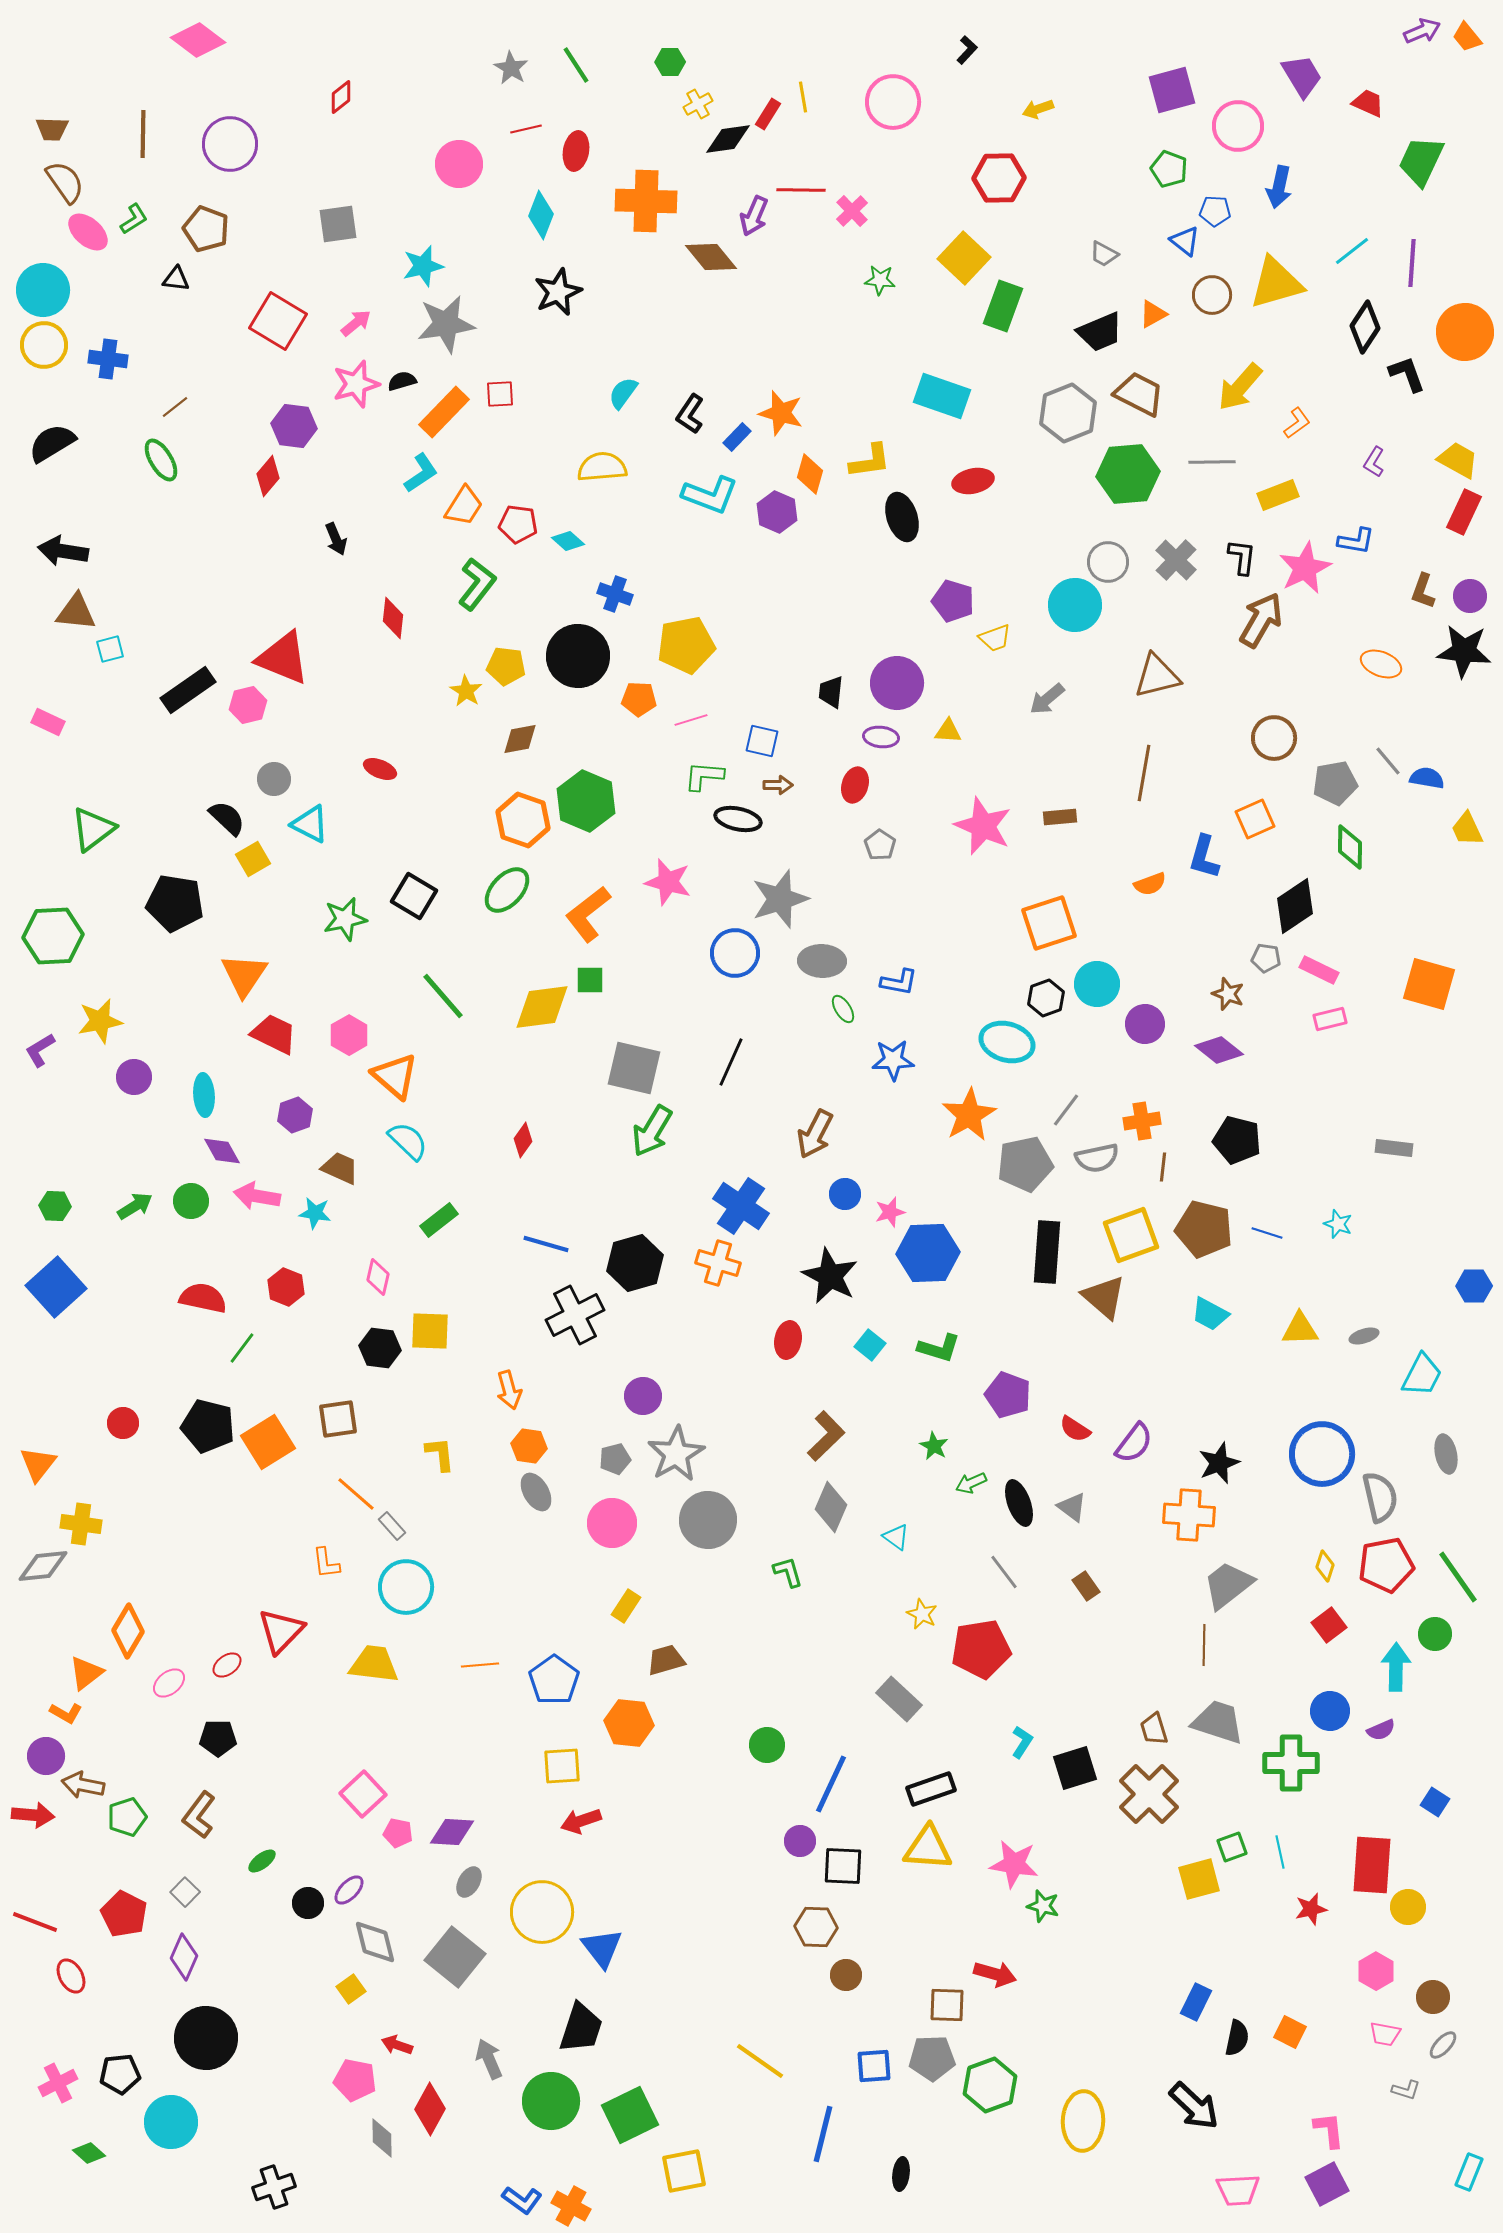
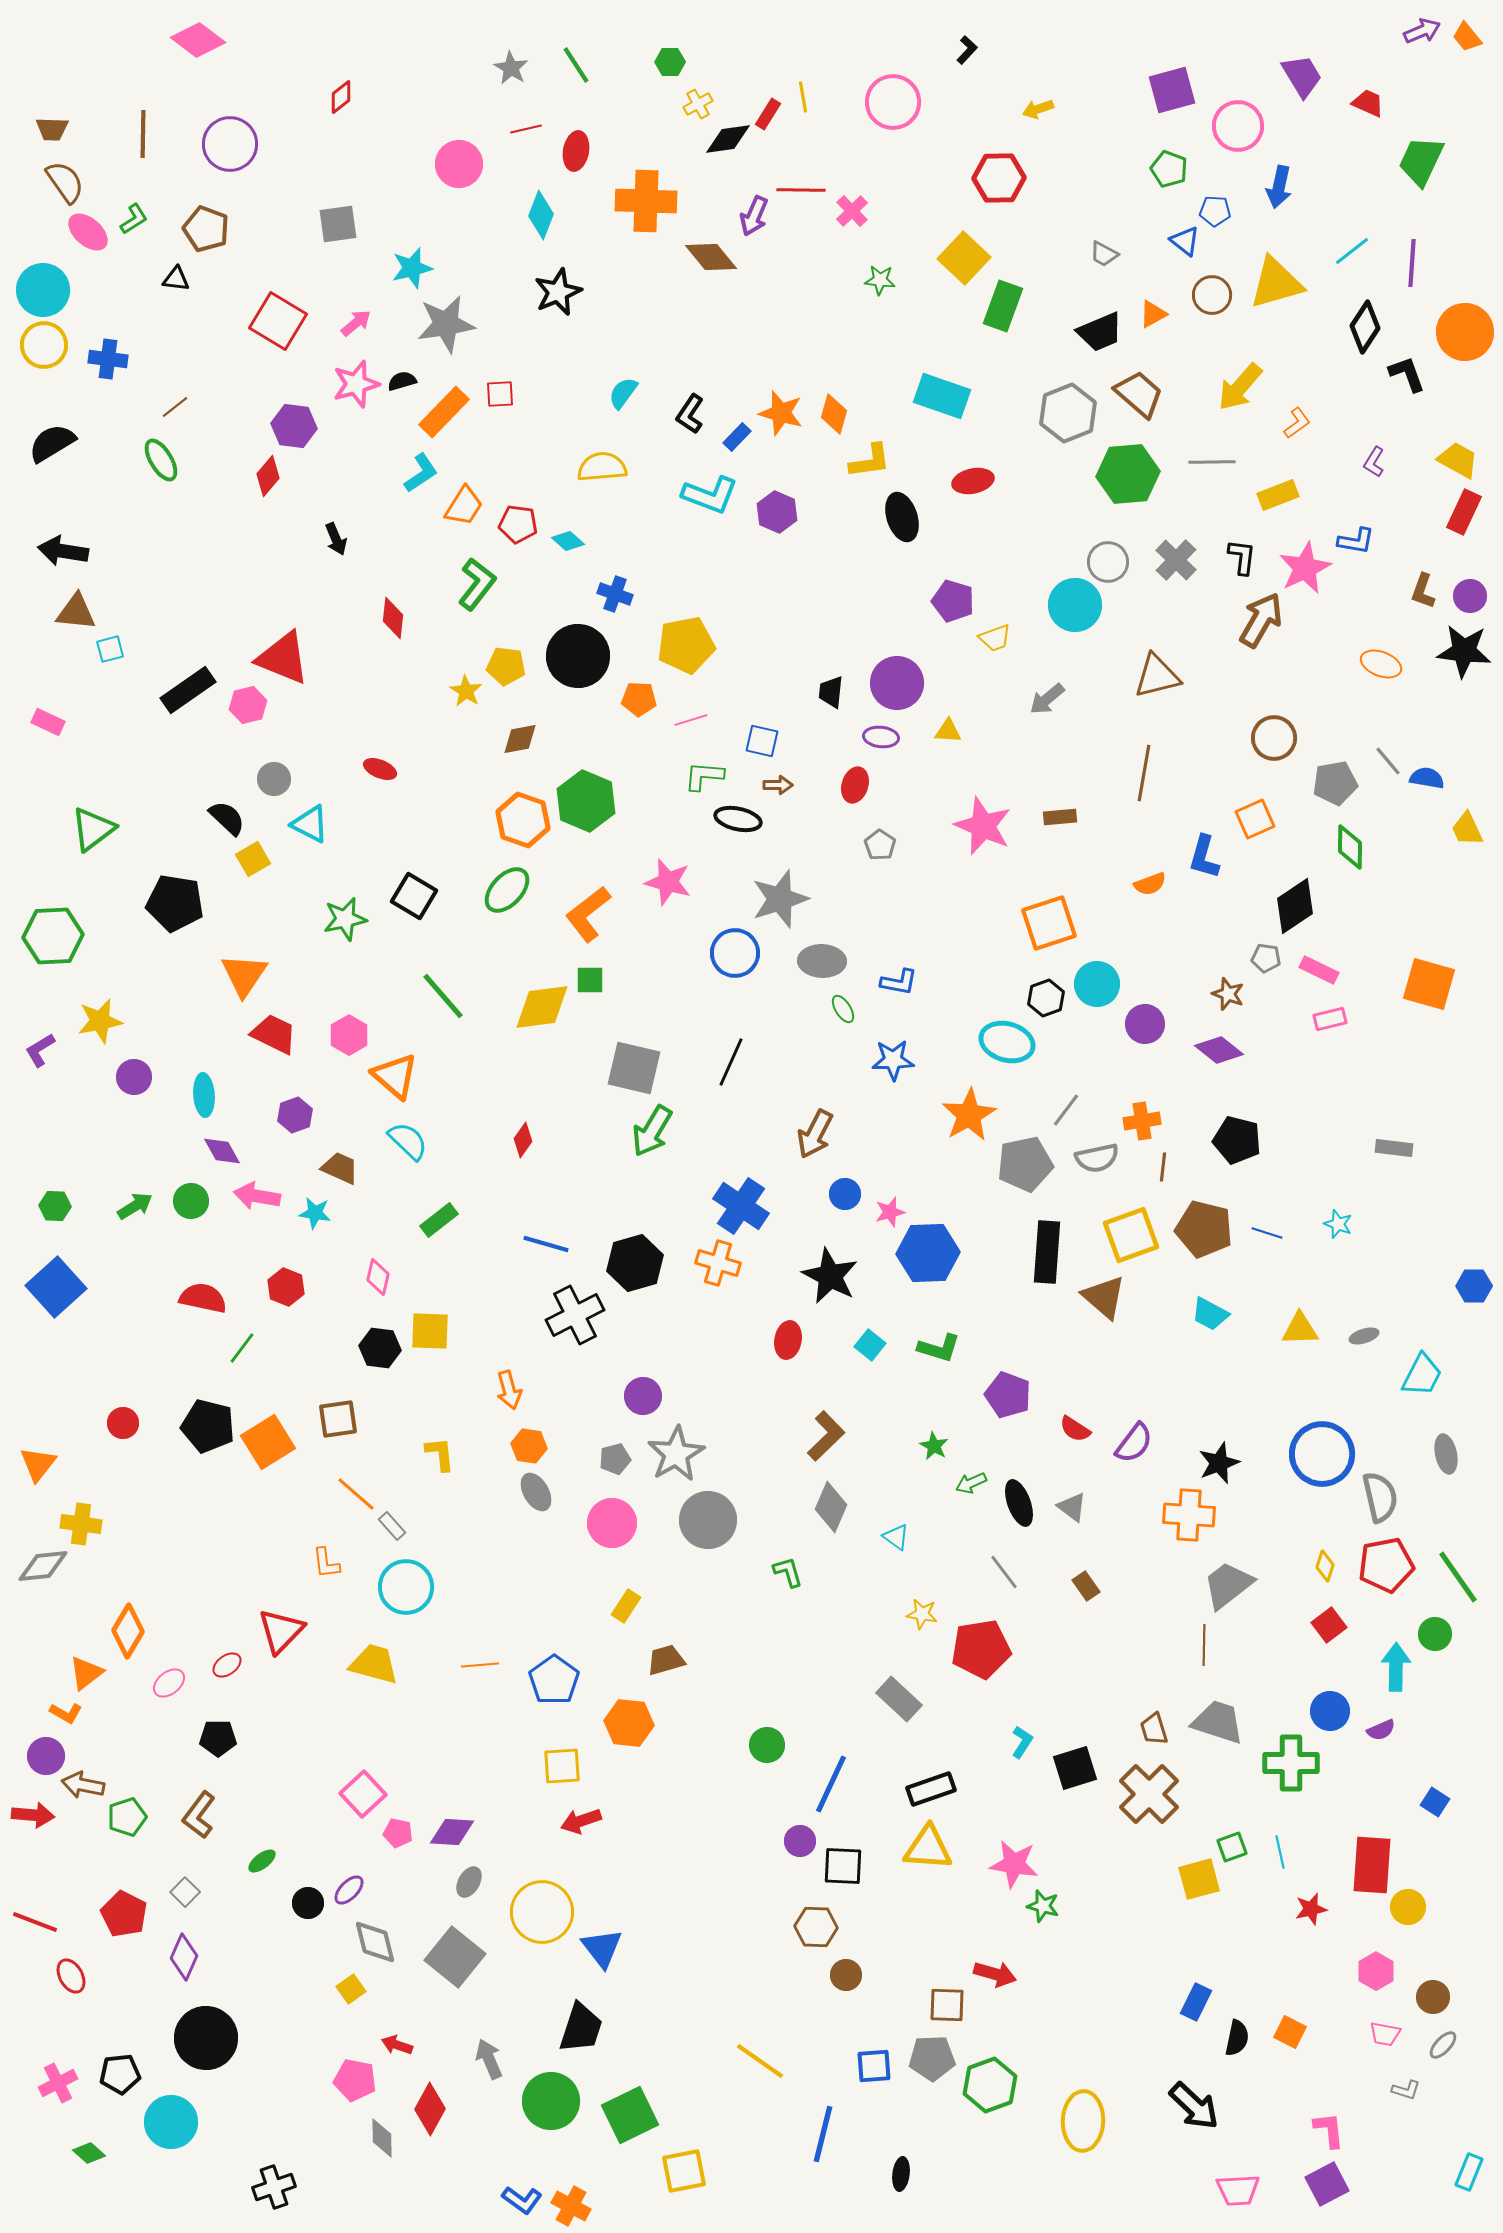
cyan star at (423, 266): moved 11 px left, 2 px down
brown trapezoid at (1139, 394): rotated 14 degrees clockwise
orange diamond at (810, 474): moved 24 px right, 60 px up
yellow star at (922, 1614): rotated 16 degrees counterclockwise
yellow trapezoid at (374, 1664): rotated 8 degrees clockwise
